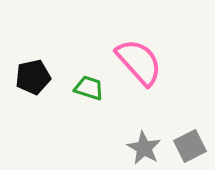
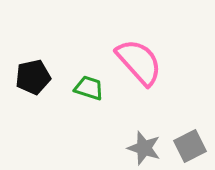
gray star: rotated 12 degrees counterclockwise
